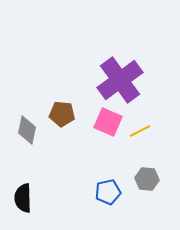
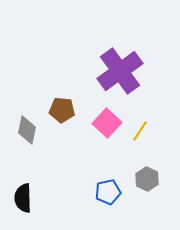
purple cross: moved 9 px up
brown pentagon: moved 4 px up
pink square: moved 1 px left, 1 px down; rotated 20 degrees clockwise
yellow line: rotated 30 degrees counterclockwise
gray hexagon: rotated 20 degrees clockwise
